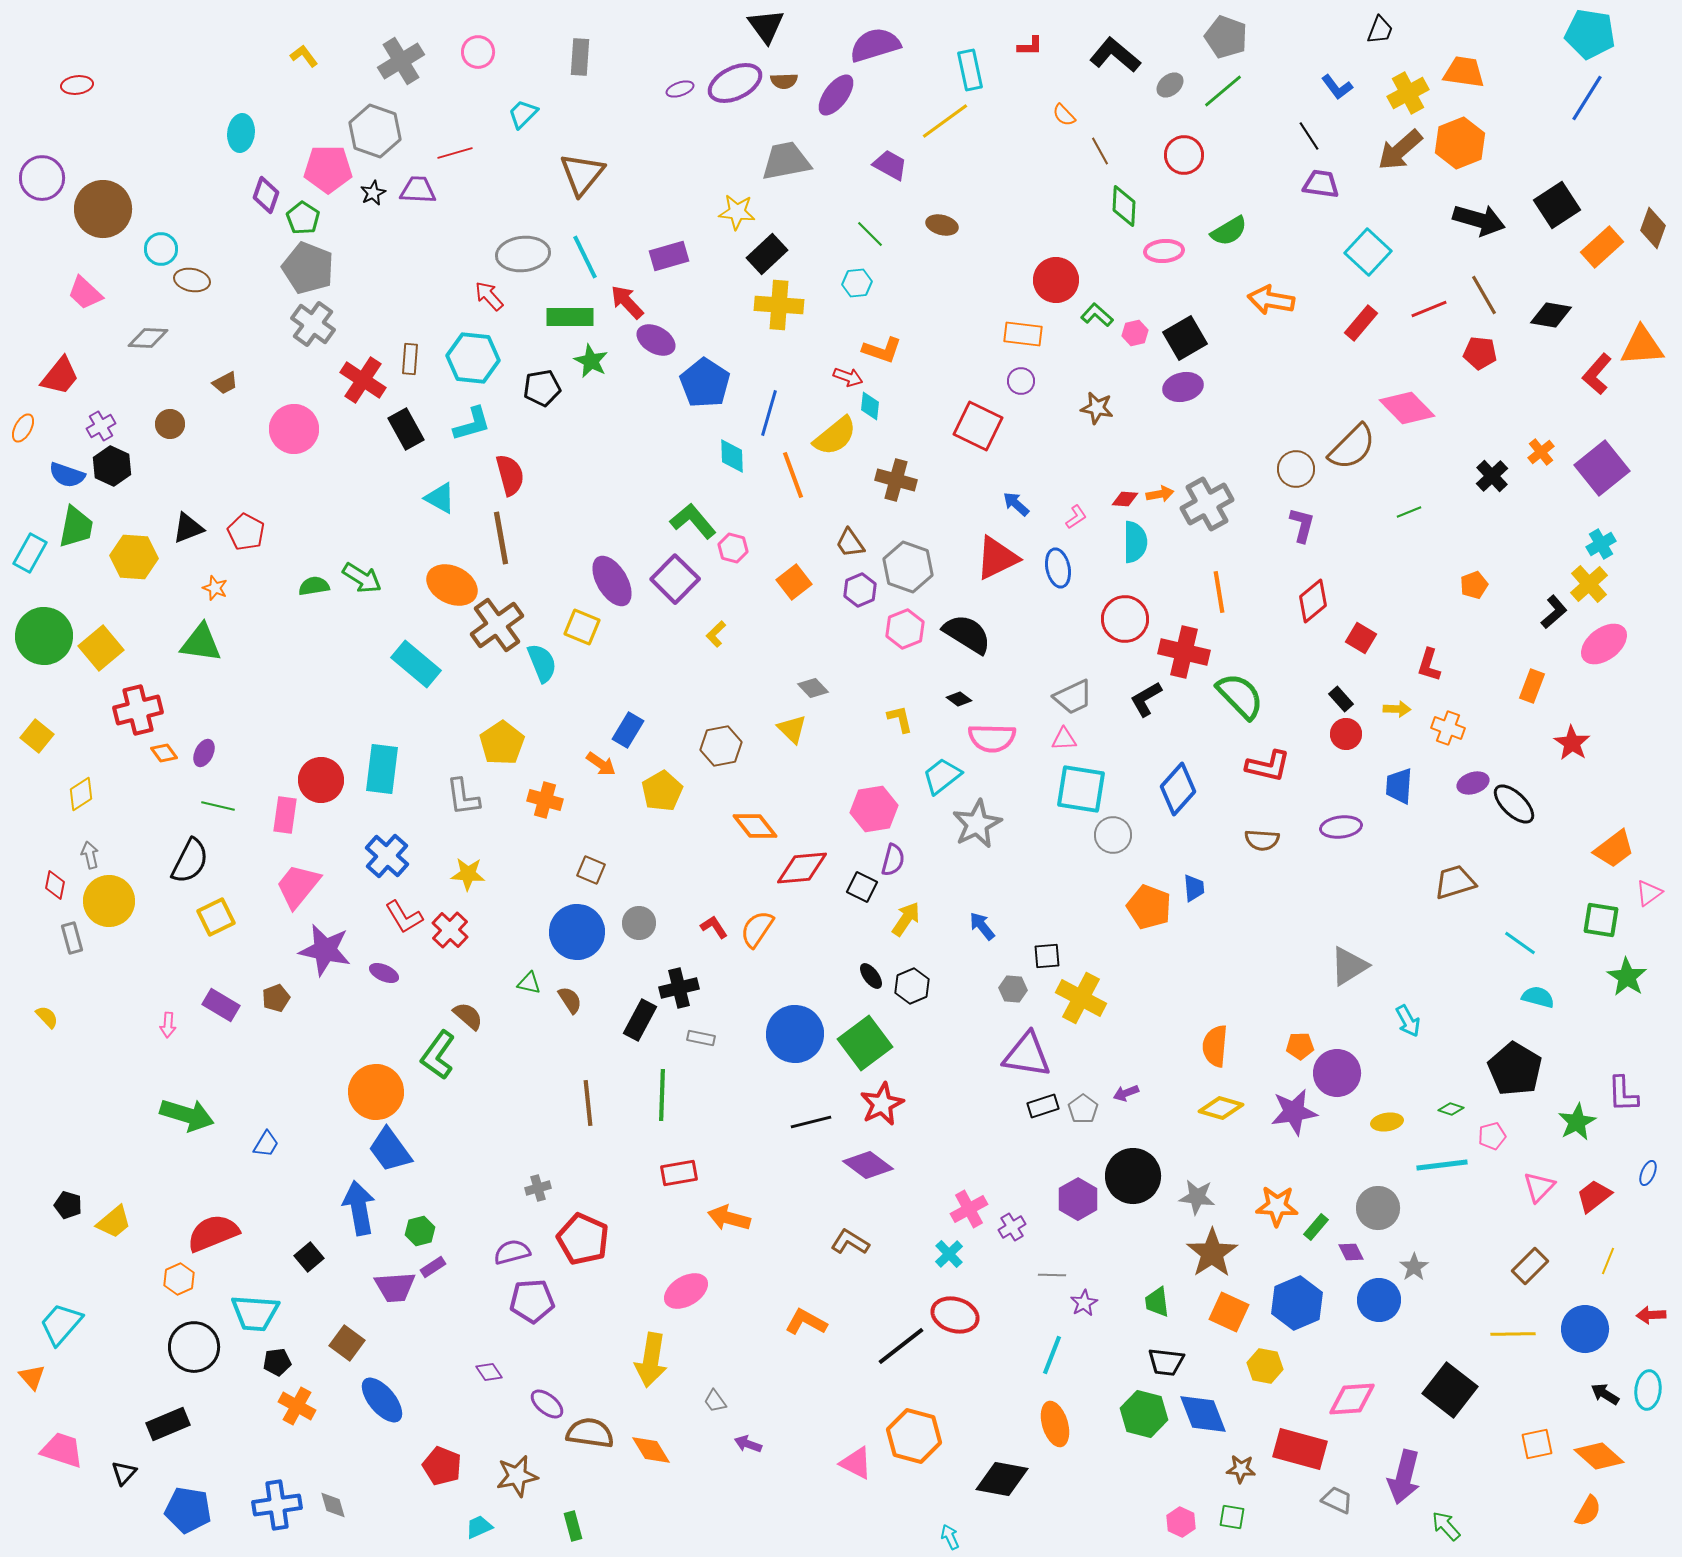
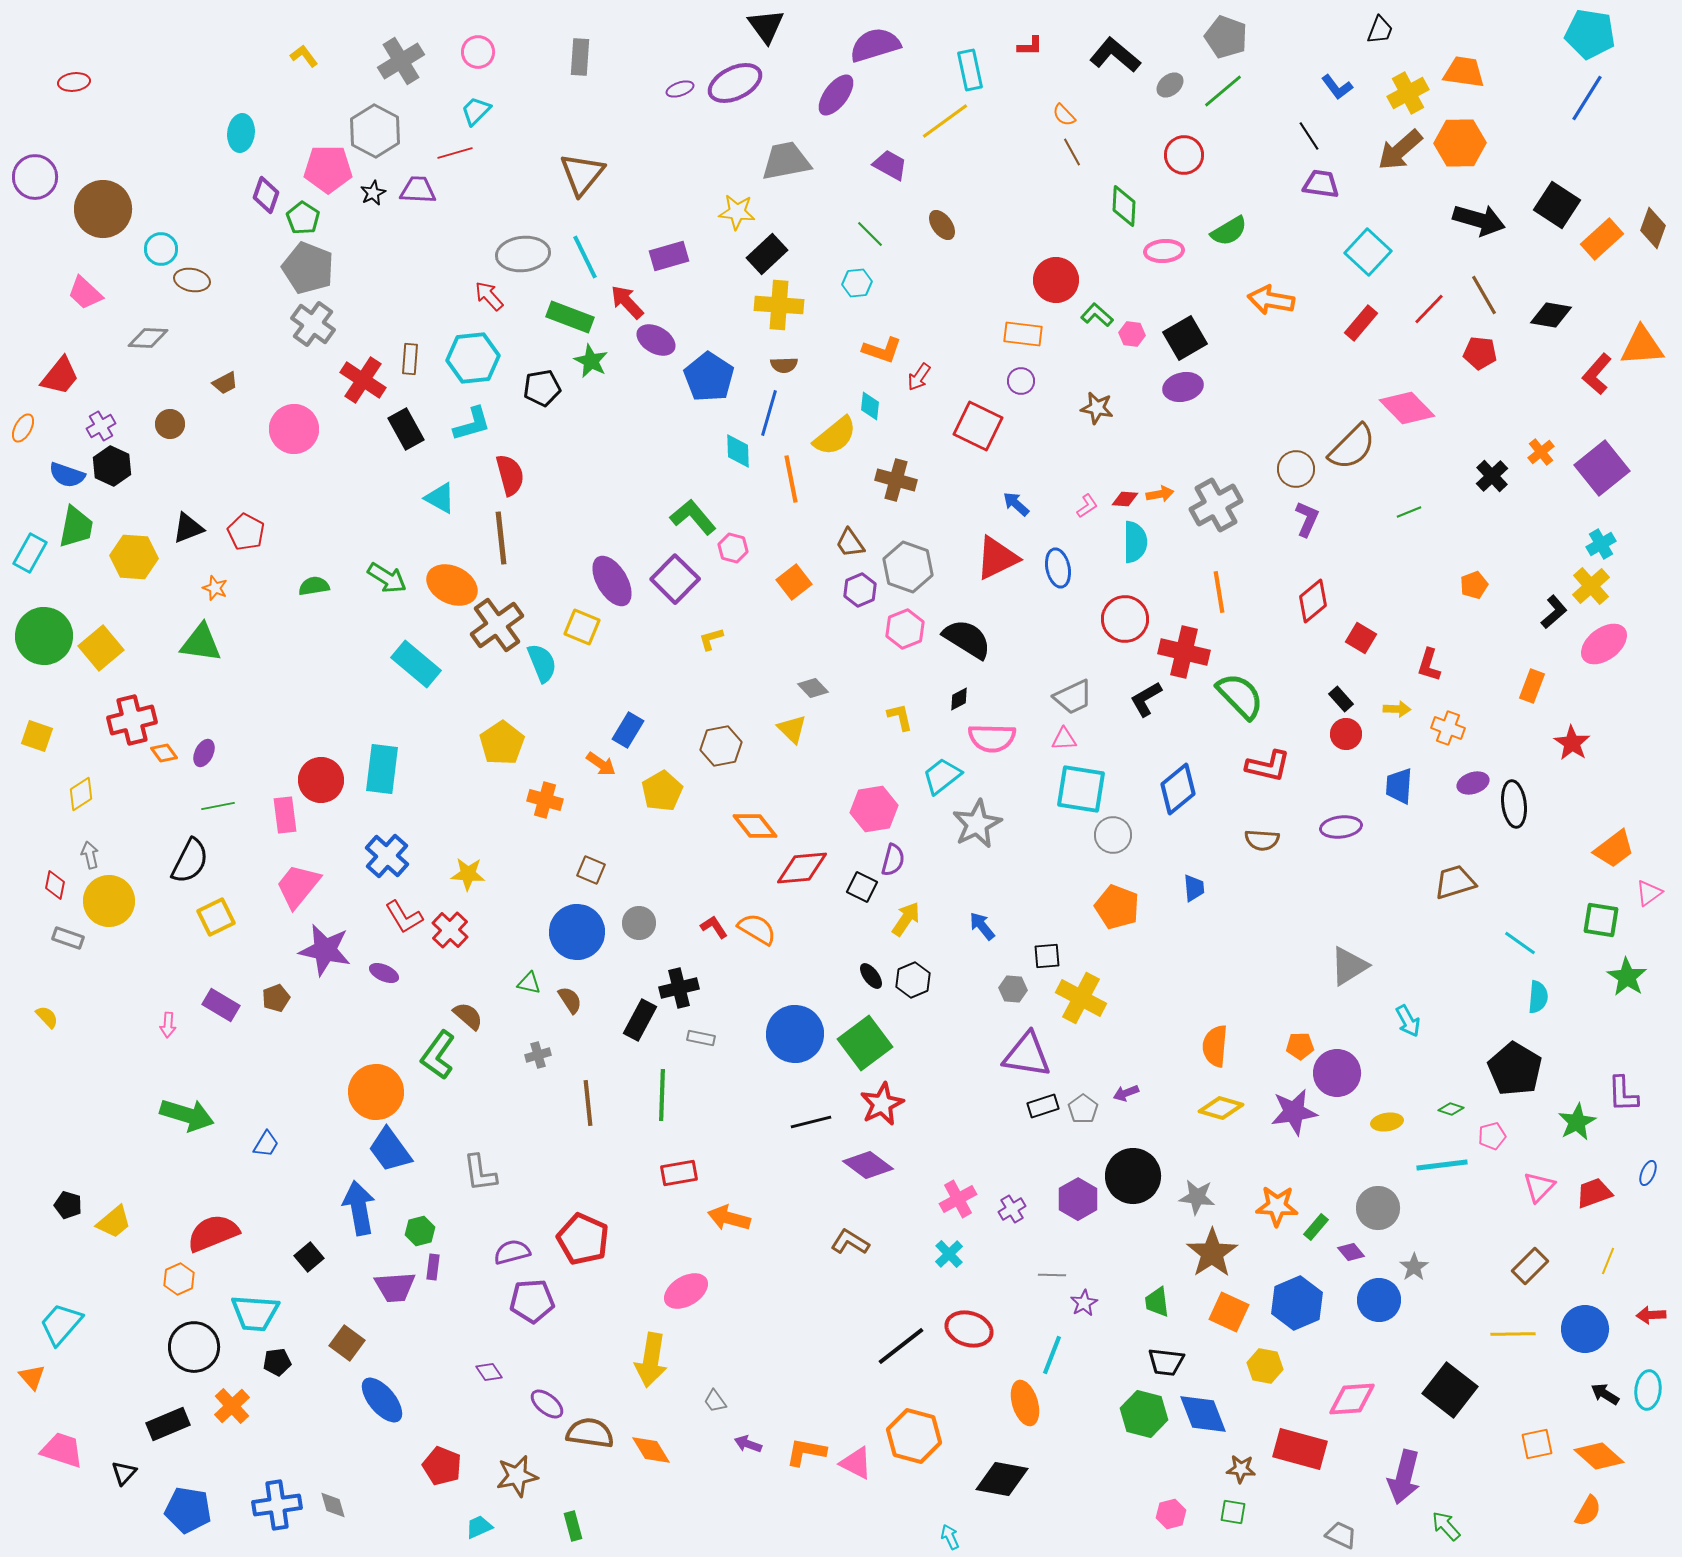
brown semicircle at (784, 81): moved 284 px down
red ellipse at (77, 85): moved 3 px left, 3 px up
cyan trapezoid at (523, 114): moved 47 px left, 3 px up
gray hexagon at (375, 131): rotated 9 degrees clockwise
orange hexagon at (1460, 143): rotated 21 degrees clockwise
brown line at (1100, 151): moved 28 px left, 1 px down
purple circle at (42, 178): moved 7 px left, 1 px up
black square at (1557, 205): rotated 24 degrees counterclockwise
brown ellipse at (942, 225): rotated 40 degrees clockwise
orange rectangle at (1602, 247): moved 8 px up
red line at (1429, 309): rotated 24 degrees counterclockwise
green rectangle at (570, 317): rotated 21 degrees clockwise
pink hexagon at (1135, 333): moved 3 px left, 1 px down; rotated 20 degrees clockwise
cyan hexagon at (473, 358): rotated 12 degrees counterclockwise
red arrow at (848, 377): moved 71 px right; rotated 104 degrees clockwise
blue pentagon at (705, 383): moved 4 px right, 6 px up
cyan diamond at (732, 456): moved 6 px right, 5 px up
orange line at (793, 475): moved 2 px left, 4 px down; rotated 9 degrees clockwise
gray cross at (1207, 504): moved 9 px right, 1 px down
pink L-shape at (1076, 517): moved 11 px right, 11 px up
green L-shape at (693, 521): moved 4 px up
purple L-shape at (1302, 525): moved 5 px right, 6 px up; rotated 9 degrees clockwise
brown line at (501, 538): rotated 4 degrees clockwise
green arrow at (362, 578): moved 25 px right
yellow cross at (1589, 584): moved 2 px right, 2 px down
yellow L-shape at (716, 634): moved 5 px left, 5 px down; rotated 28 degrees clockwise
black semicircle at (967, 634): moved 5 px down
black diamond at (959, 699): rotated 65 degrees counterclockwise
red cross at (138, 710): moved 6 px left, 10 px down
yellow L-shape at (900, 719): moved 2 px up
yellow square at (37, 736): rotated 20 degrees counterclockwise
blue diamond at (1178, 789): rotated 9 degrees clockwise
gray L-shape at (463, 797): moved 17 px right, 376 px down
black ellipse at (1514, 804): rotated 39 degrees clockwise
green line at (218, 806): rotated 24 degrees counterclockwise
pink rectangle at (285, 815): rotated 15 degrees counterclockwise
orange pentagon at (1149, 907): moved 32 px left
orange semicircle at (757, 929): rotated 87 degrees clockwise
gray rectangle at (72, 938): moved 4 px left; rotated 56 degrees counterclockwise
black hexagon at (912, 986): moved 1 px right, 6 px up
cyan semicircle at (1538, 997): rotated 80 degrees clockwise
gray cross at (538, 1188): moved 133 px up
red trapezoid at (1594, 1196): moved 3 px up; rotated 18 degrees clockwise
pink cross at (969, 1209): moved 11 px left, 10 px up
purple cross at (1012, 1227): moved 18 px up
purple diamond at (1351, 1252): rotated 12 degrees counterclockwise
purple rectangle at (433, 1267): rotated 50 degrees counterclockwise
red ellipse at (955, 1315): moved 14 px right, 14 px down
orange L-shape at (806, 1322): moved 130 px down; rotated 18 degrees counterclockwise
orange cross at (297, 1406): moved 65 px left; rotated 18 degrees clockwise
orange ellipse at (1055, 1424): moved 30 px left, 21 px up
gray trapezoid at (1337, 1500): moved 4 px right, 35 px down
green square at (1232, 1517): moved 1 px right, 5 px up
pink hexagon at (1181, 1522): moved 10 px left, 8 px up; rotated 20 degrees clockwise
